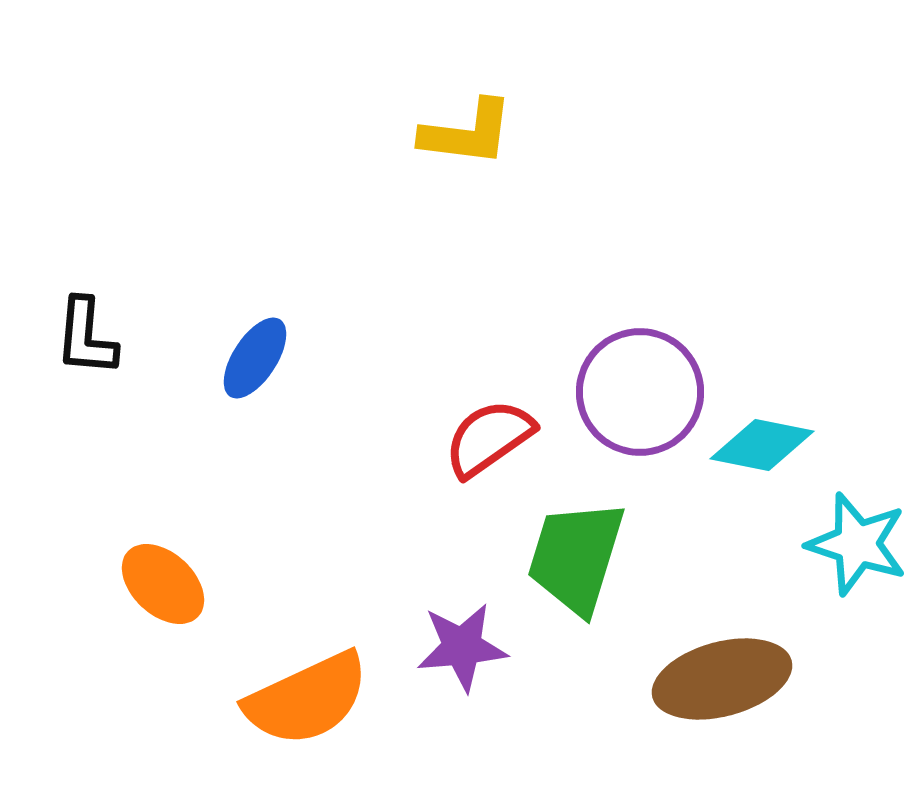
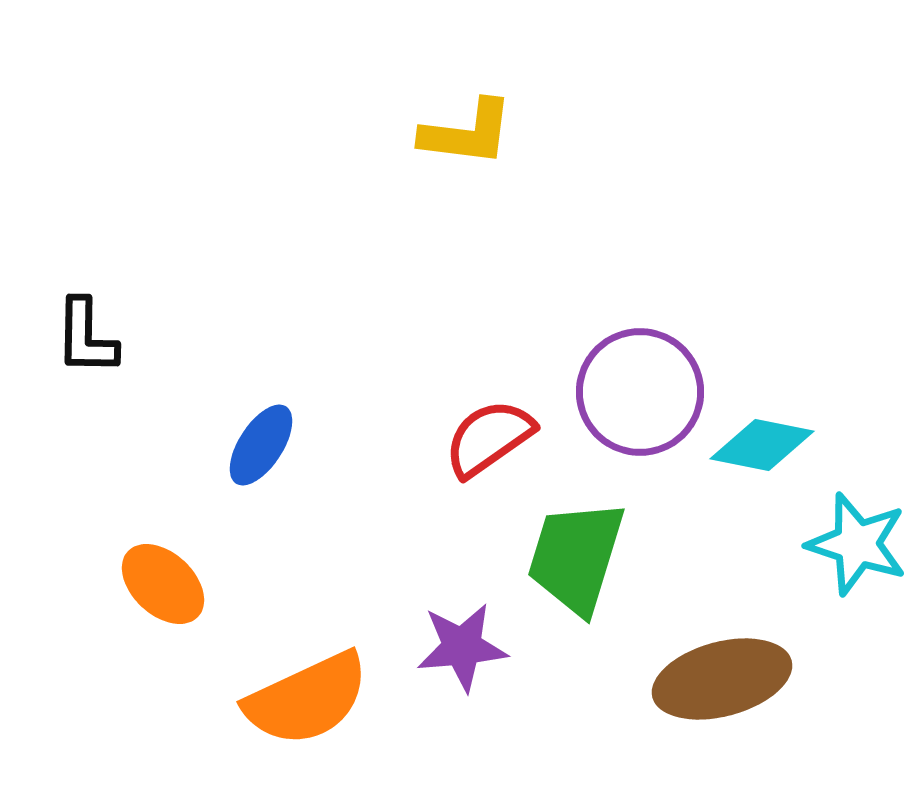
black L-shape: rotated 4 degrees counterclockwise
blue ellipse: moved 6 px right, 87 px down
